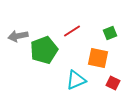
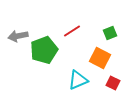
orange square: moved 2 px right; rotated 15 degrees clockwise
cyan triangle: moved 2 px right
